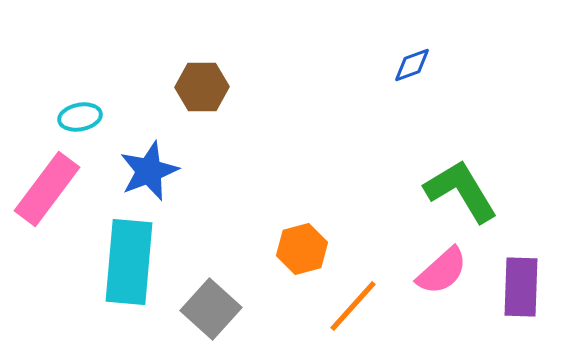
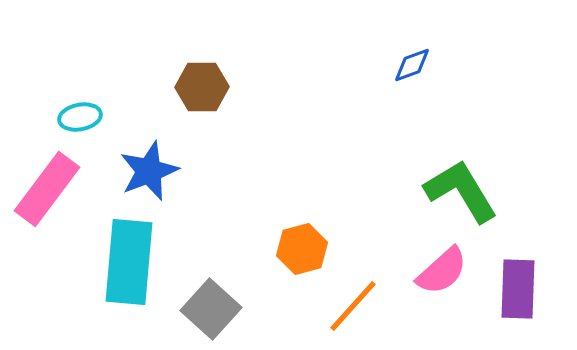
purple rectangle: moved 3 px left, 2 px down
